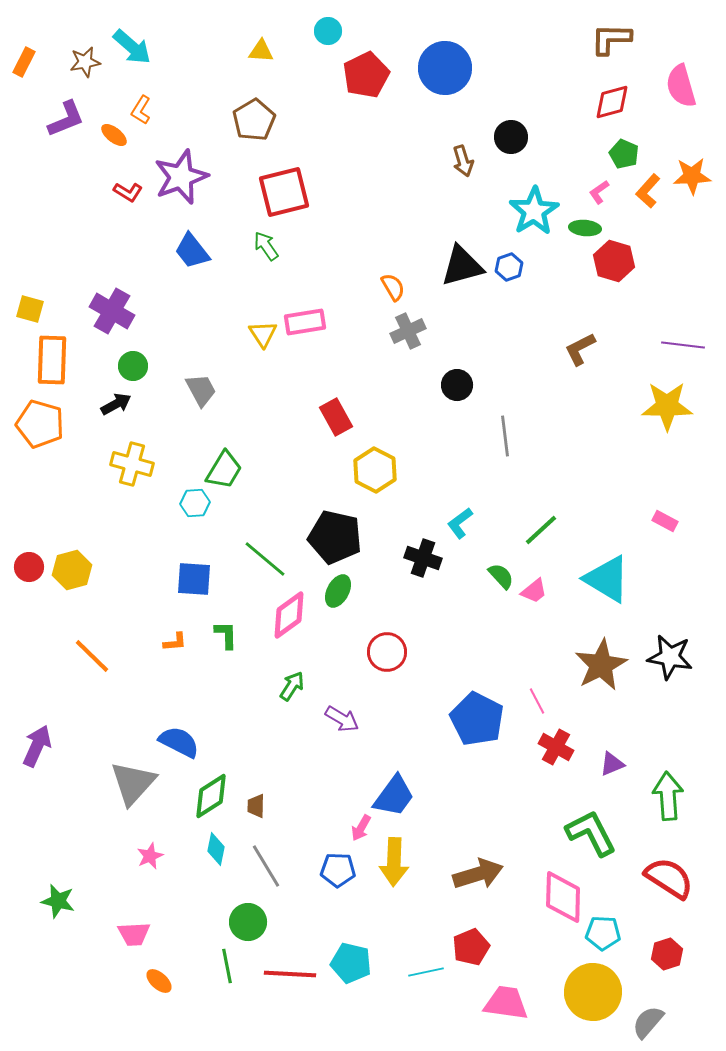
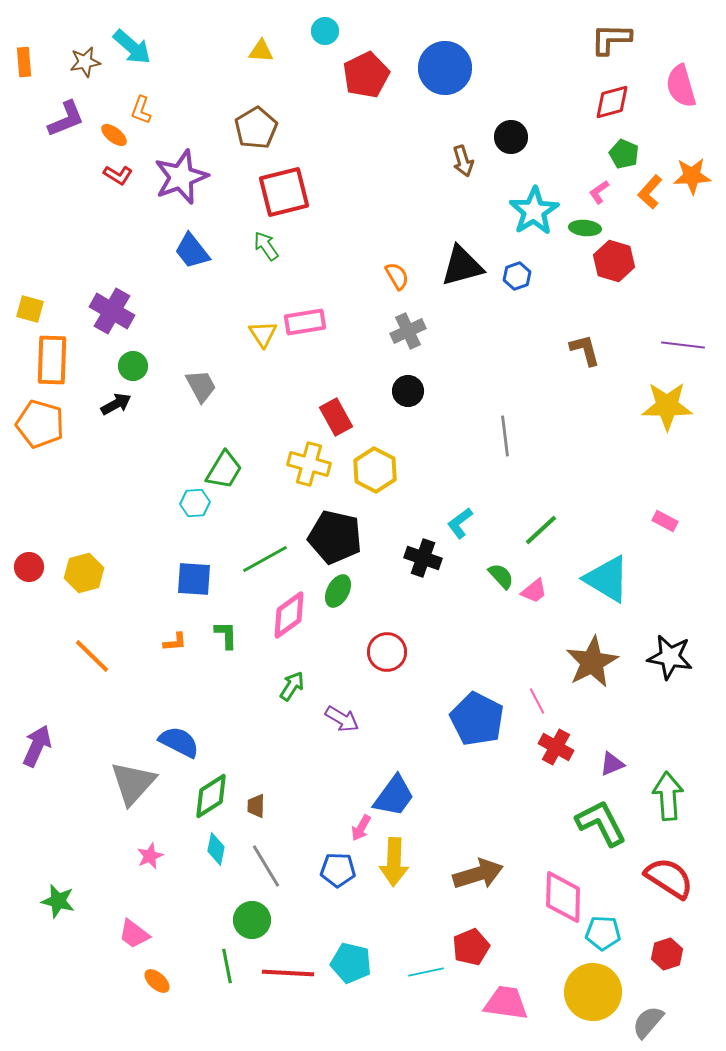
cyan circle at (328, 31): moved 3 px left
orange rectangle at (24, 62): rotated 32 degrees counterclockwise
orange L-shape at (141, 110): rotated 12 degrees counterclockwise
brown pentagon at (254, 120): moved 2 px right, 8 px down
orange L-shape at (648, 191): moved 2 px right, 1 px down
red L-shape at (128, 192): moved 10 px left, 17 px up
blue hexagon at (509, 267): moved 8 px right, 9 px down
orange semicircle at (393, 287): moved 4 px right, 11 px up
brown L-shape at (580, 349): moved 5 px right, 1 px down; rotated 102 degrees clockwise
black circle at (457, 385): moved 49 px left, 6 px down
gray trapezoid at (201, 390): moved 4 px up
yellow cross at (132, 464): moved 177 px right
green line at (265, 559): rotated 69 degrees counterclockwise
yellow hexagon at (72, 570): moved 12 px right, 3 px down
brown star at (601, 665): moved 9 px left, 3 px up
green L-shape at (591, 833): moved 10 px right, 10 px up
green circle at (248, 922): moved 4 px right, 2 px up
pink trapezoid at (134, 934): rotated 40 degrees clockwise
red line at (290, 974): moved 2 px left, 1 px up
orange ellipse at (159, 981): moved 2 px left
